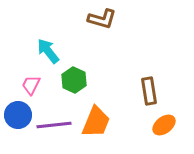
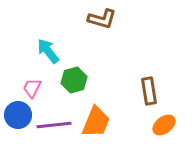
green hexagon: rotated 20 degrees clockwise
pink trapezoid: moved 1 px right, 3 px down
